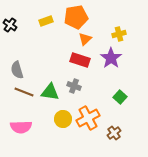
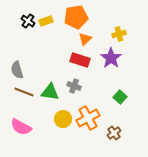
black cross: moved 18 px right, 4 px up
pink semicircle: rotated 30 degrees clockwise
